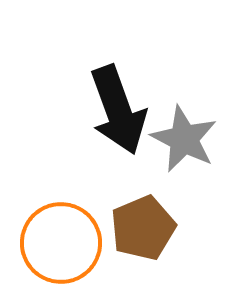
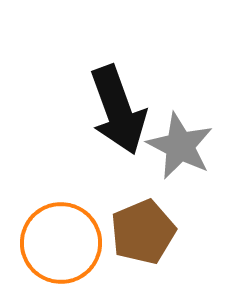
gray star: moved 4 px left, 7 px down
brown pentagon: moved 4 px down
